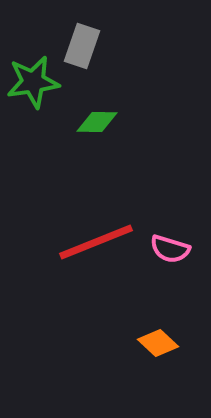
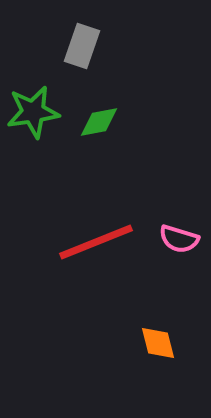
green star: moved 30 px down
green diamond: moved 2 px right; rotated 12 degrees counterclockwise
pink semicircle: moved 9 px right, 10 px up
orange diamond: rotated 33 degrees clockwise
